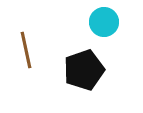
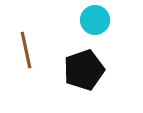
cyan circle: moved 9 px left, 2 px up
